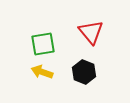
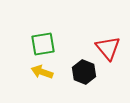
red triangle: moved 17 px right, 16 px down
